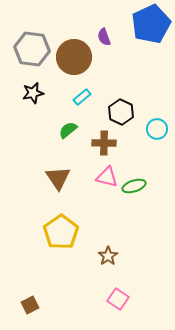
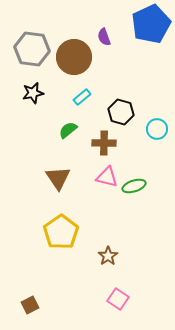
black hexagon: rotated 10 degrees counterclockwise
